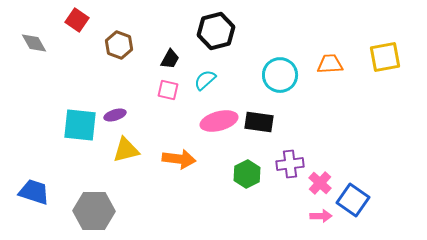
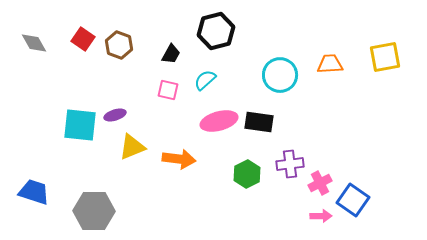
red square: moved 6 px right, 19 px down
black trapezoid: moved 1 px right, 5 px up
yellow triangle: moved 6 px right, 3 px up; rotated 8 degrees counterclockwise
pink cross: rotated 20 degrees clockwise
